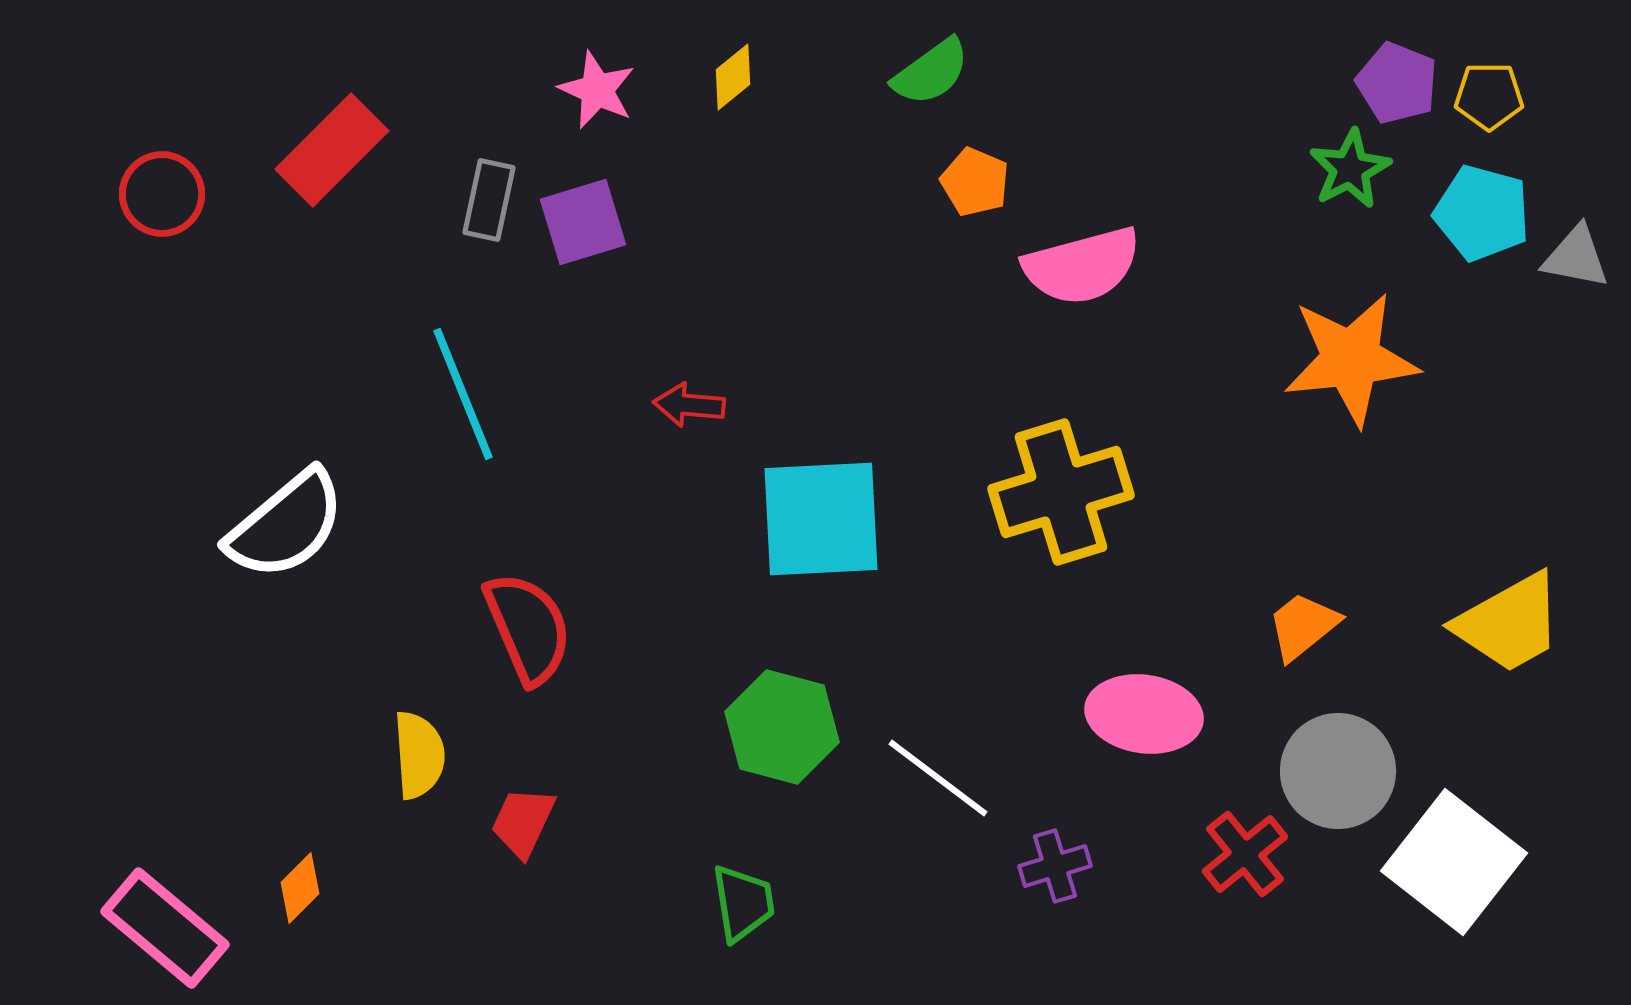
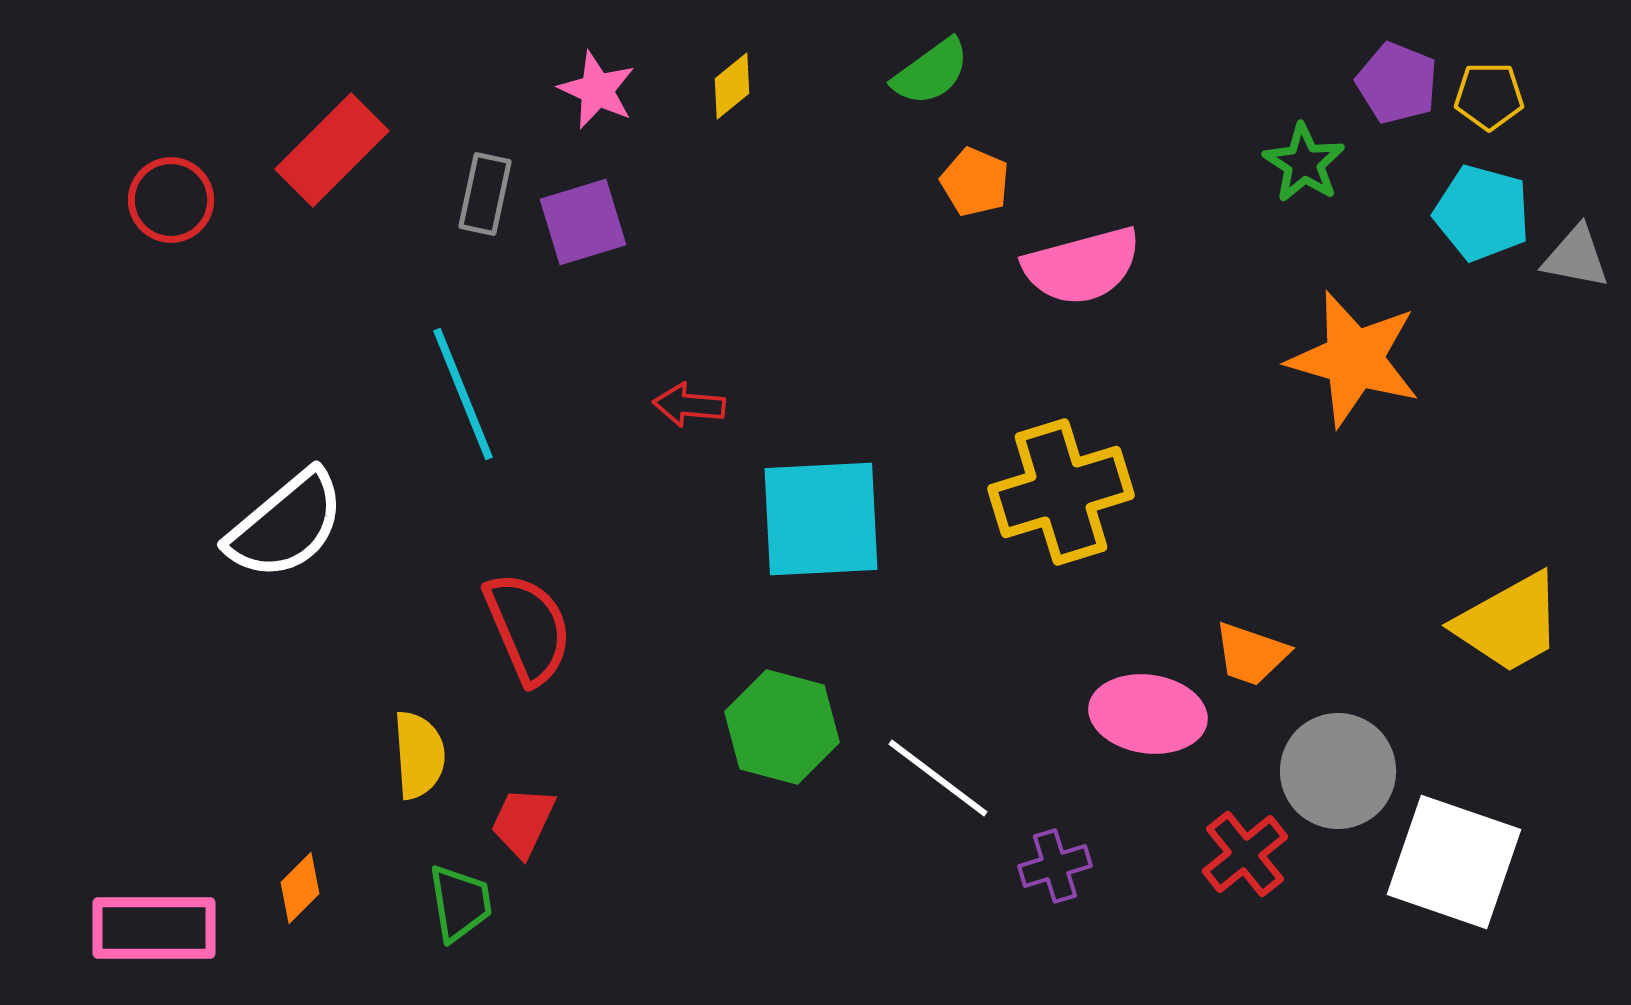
yellow diamond: moved 1 px left, 9 px down
green star: moved 46 px left, 6 px up; rotated 12 degrees counterclockwise
red circle: moved 9 px right, 6 px down
gray rectangle: moved 4 px left, 6 px up
orange star: moved 3 px right; rotated 22 degrees clockwise
orange trapezoid: moved 52 px left, 28 px down; rotated 122 degrees counterclockwise
pink ellipse: moved 4 px right
white square: rotated 19 degrees counterclockwise
green trapezoid: moved 283 px left
pink rectangle: moved 11 px left; rotated 40 degrees counterclockwise
